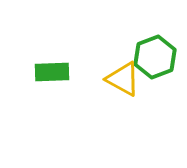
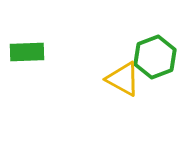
green rectangle: moved 25 px left, 20 px up
